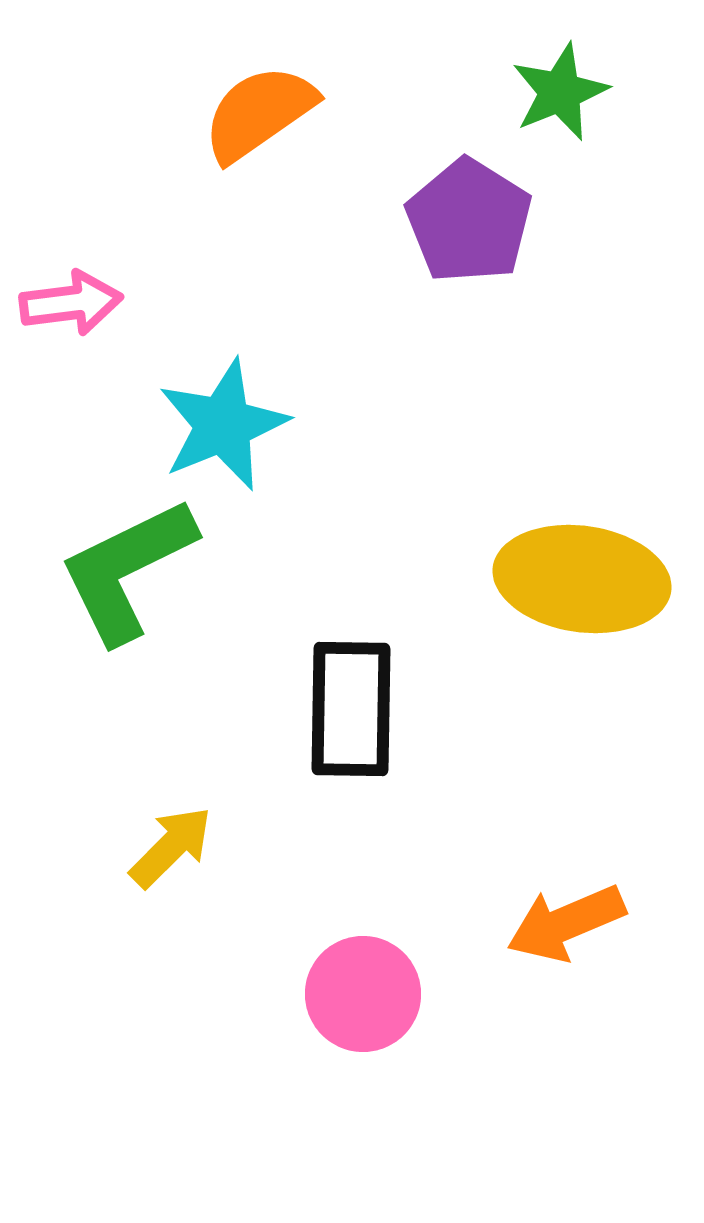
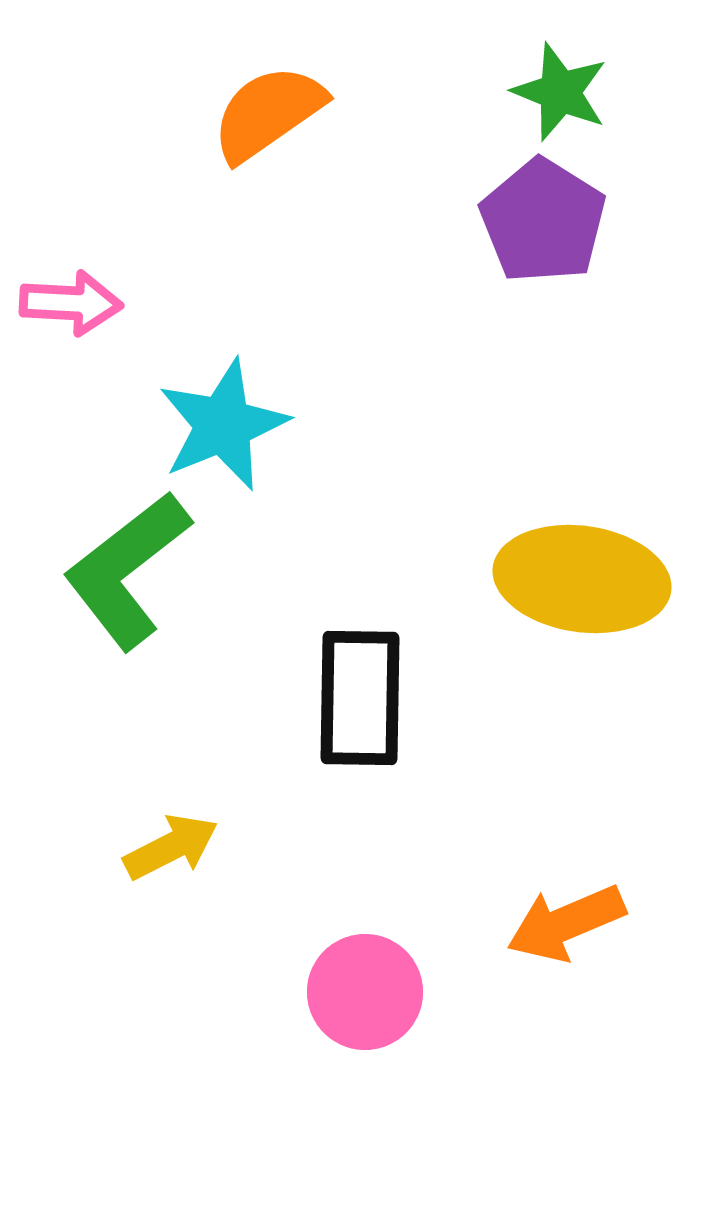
green star: rotated 28 degrees counterclockwise
orange semicircle: moved 9 px right
purple pentagon: moved 74 px right
pink arrow: rotated 10 degrees clockwise
green L-shape: rotated 12 degrees counterclockwise
black rectangle: moved 9 px right, 11 px up
yellow arrow: rotated 18 degrees clockwise
pink circle: moved 2 px right, 2 px up
